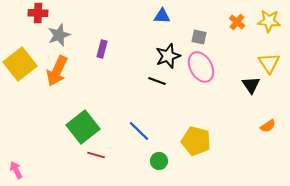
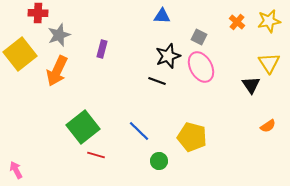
yellow star: rotated 15 degrees counterclockwise
gray square: rotated 14 degrees clockwise
yellow square: moved 10 px up
yellow pentagon: moved 4 px left, 4 px up
